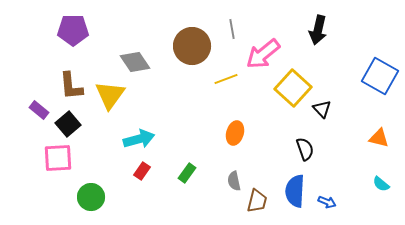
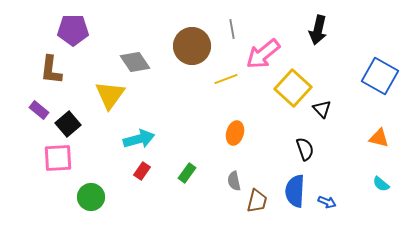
brown L-shape: moved 20 px left, 16 px up; rotated 12 degrees clockwise
